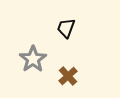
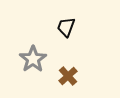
black trapezoid: moved 1 px up
